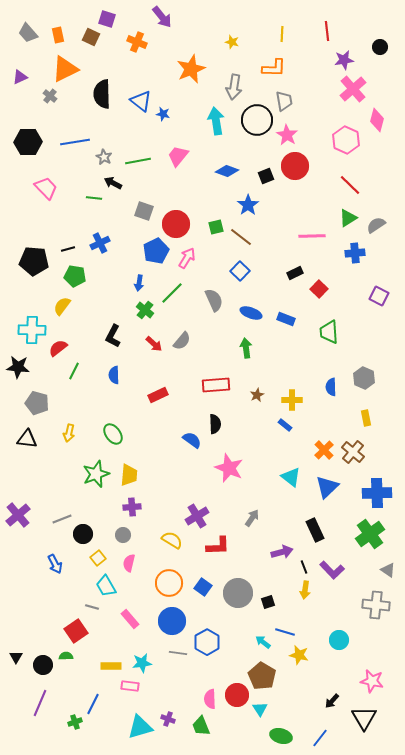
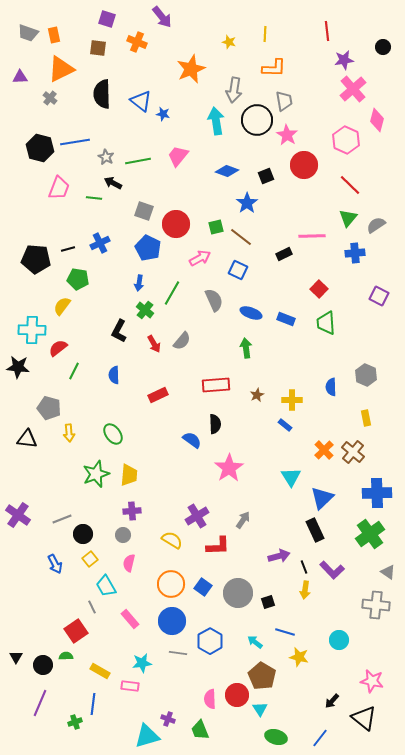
gray trapezoid at (28, 33): rotated 30 degrees counterclockwise
yellow line at (282, 34): moved 17 px left
orange rectangle at (58, 35): moved 4 px left
brown square at (91, 37): moved 7 px right, 11 px down; rotated 18 degrees counterclockwise
yellow star at (232, 42): moved 3 px left
black circle at (380, 47): moved 3 px right
orange triangle at (65, 69): moved 4 px left
purple triangle at (20, 77): rotated 21 degrees clockwise
gray arrow at (234, 87): moved 3 px down
gray cross at (50, 96): moved 2 px down
black hexagon at (28, 142): moved 12 px right, 6 px down; rotated 16 degrees clockwise
gray star at (104, 157): moved 2 px right
red circle at (295, 166): moved 9 px right, 1 px up
pink trapezoid at (46, 188): moved 13 px right; rotated 65 degrees clockwise
blue star at (248, 205): moved 1 px left, 2 px up
green triangle at (348, 218): rotated 18 degrees counterclockwise
blue pentagon at (156, 251): moved 8 px left, 3 px up; rotated 20 degrees counterclockwise
pink arrow at (187, 258): moved 13 px right; rotated 30 degrees clockwise
black pentagon at (34, 261): moved 2 px right, 2 px up
blue square at (240, 271): moved 2 px left, 1 px up; rotated 18 degrees counterclockwise
black rectangle at (295, 273): moved 11 px left, 19 px up
green pentagon at (75, 276): moved 3 px right, 3 px down
green line at (172, 293): rotated 15 degrees counterclockwise
green trapezoid at (329, 332): moved 3 px left, 9 px up
black L-shape at (113, 336): moved 6 px right, 5 px up
red arrow at (154, 344): rotated 18 degrees clockwise
gray hexagon at (364, 378): moved 2 px right, 3 px up
gray pentagon at (37, 403): moved 12 px right, 5 px down
yellow arrow at (69, 433): rotated 18 degrees counterclockwise
pink star at (229, 468): rotated 16 degrees clockwise
cyan triangle at (291, 477): rotated 20 degrees clockwise
blue triangle at (327, 487): moved 5 px left, 11 px down
purple cross at (132, 507): moved 4 px down
purple cross at (18, 515): rotated 15 degrees counterclockwise
gray arrow at (252, 518): moved 9 px left, 2 px down
purple arrow at (282, 552): moved 3 px left, 4 px down
yellow square at (98, 558): moved 8 px left, 1 px down
gray triangle at (388, 570): moved 2 px down
orange circle at (169, 583): moved 2 px right, 1 px down
gray line at (92, 607): rotated 48 degrees clockwise
blue hexagon at (207, 642): moved 3 px right, 1 px up
cyan arrow at (263, 642): moved 8 px left
yellow star at (299, 655): moved 2 px down
yellow rectangle at (111, 666): moved 11 px left, 5 px down; rotated 30 degrees clockwise
blue line at (93, 704): rotated 20 degrees counterclockwise
black triangle at (364, 718): rotated 20 degrees counterclockwise
green trapezoid at (201, 726): moved 1 px left, 4 px down
cyan triangle at (140, 727): moved 7 px right, 9 px down
green ellipse at (281, 736): moved 5 px left, 1 px down
